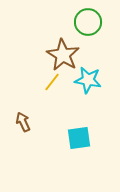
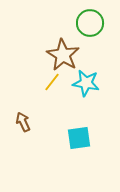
green circle: moved 2 px right, 1 px down
cyan star: moved 2 px left, 3 px down
